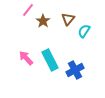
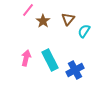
pink arrow: rotated 56 degrees clockwise
